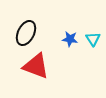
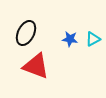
cyan triangle: rotated 35 degrees clockwise
